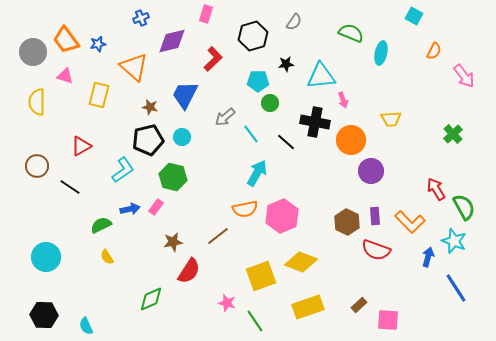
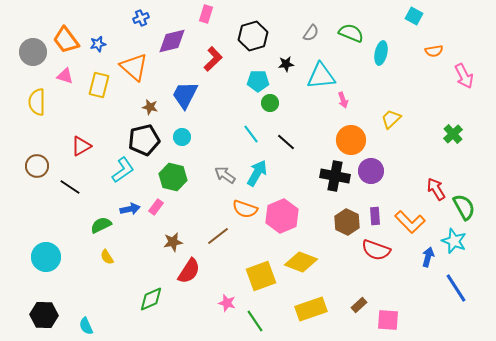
gray semicircle at (294, 22): moved 17 px right, 11 px down
orange semicircle at (434, 51): rotated 54 degrees clockwise
pink arrow at (464, 76): rotated 10 degrees clockwise
yellow rectangle at (99, 95): moved 10 px up
gray arrow at (225, 117): moved 58 px down; rotated 75 degrees clockwise
yellow trapezoid at (391, 119): rotated 140 degrees clockwise
black cross at (315, 122): moved 20 px right, 54 px down
black pentagon at (148, 140): moved 4 px left
orange semicircle at (245, 209): rotated 30 degrees clockwise
yellow rectangle at (308, 307): moved 3 px right, 2 px down
